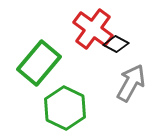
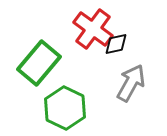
black diamond: rotated 40 degrees counterclockwise
